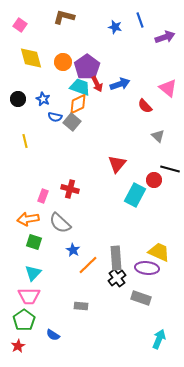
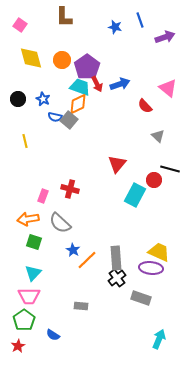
brown L-shape at (64, 17): rotated 105 degrees counterclockwise
orange circle at (63, 62): moved 1 px left, 2 px up
gray square at (72, 122): moved 3 px left, 2 px up
orange line at (88, 265): moved 1 px left, 5 px up
purple ellipse at (147, 268): moved 4 px right
